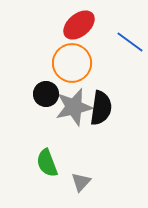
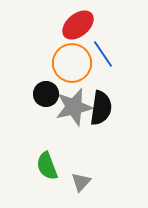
red ellipse: moved 1 px left
blue line: moved 27 px left, 12 px down; rotated 20 degrees clockwise
green semicircle: moved 3 px down
